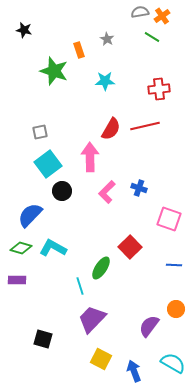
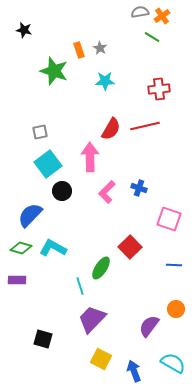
gray star: moved 7 px left, 9 px down
